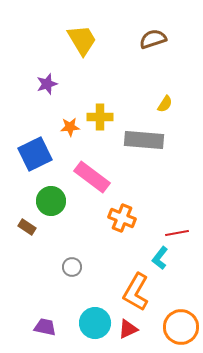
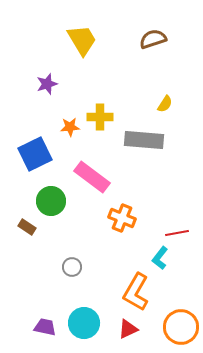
cyan circle: moved 11 px left
